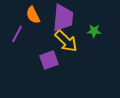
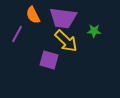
purple trapezoid: rotated 92 degrees clockwise
purple square: rotated 36 degrees clockwise
